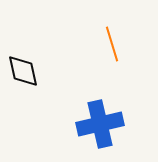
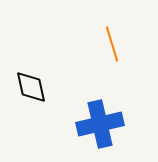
black diamond: moved 8 px right, 16 px down
